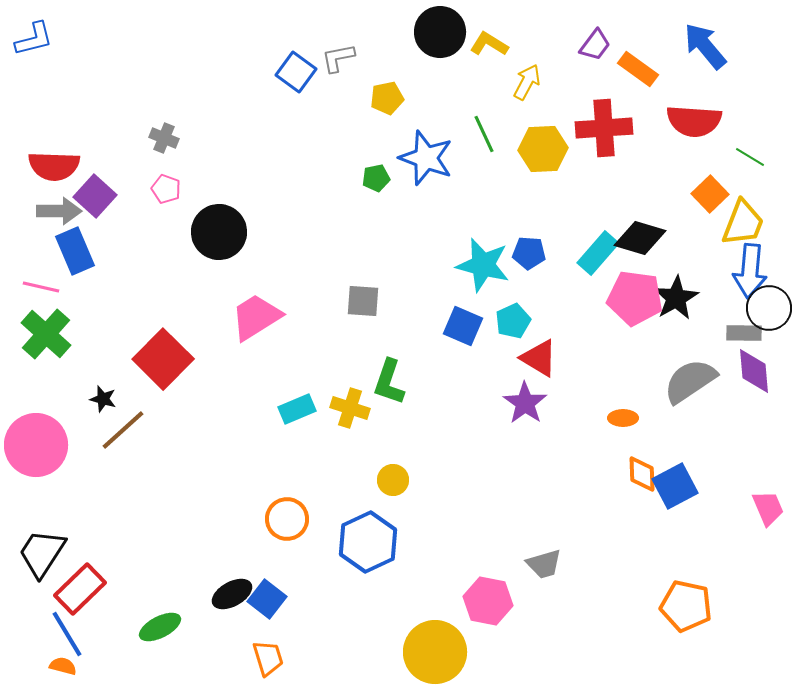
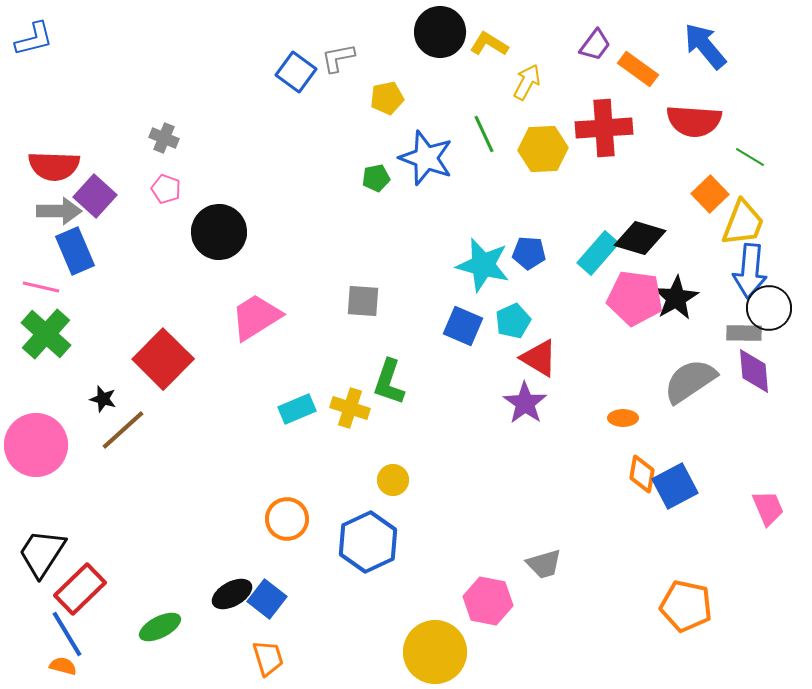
orange diamond at (642, 474): rotated 12 degrees clockwise
